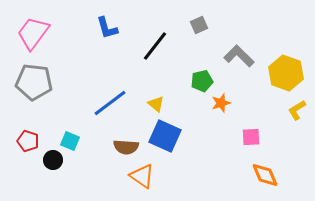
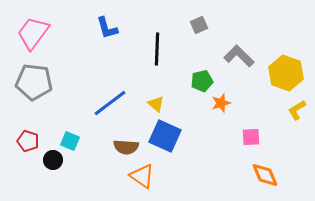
black line: moved 2 px right, 3 px down; rotated 36 degrees counterclockwise
